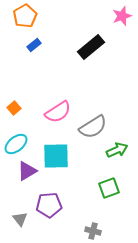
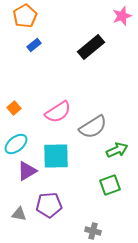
green square: moved 1 px right, 3 px up
gray triangle: moved 1 px left, 5 px up; rotated 42 degrees counterclockwise
